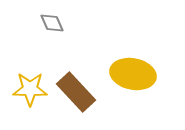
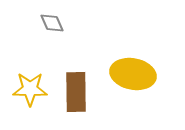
brown rectangle: rotated 42 degrees clockwise
